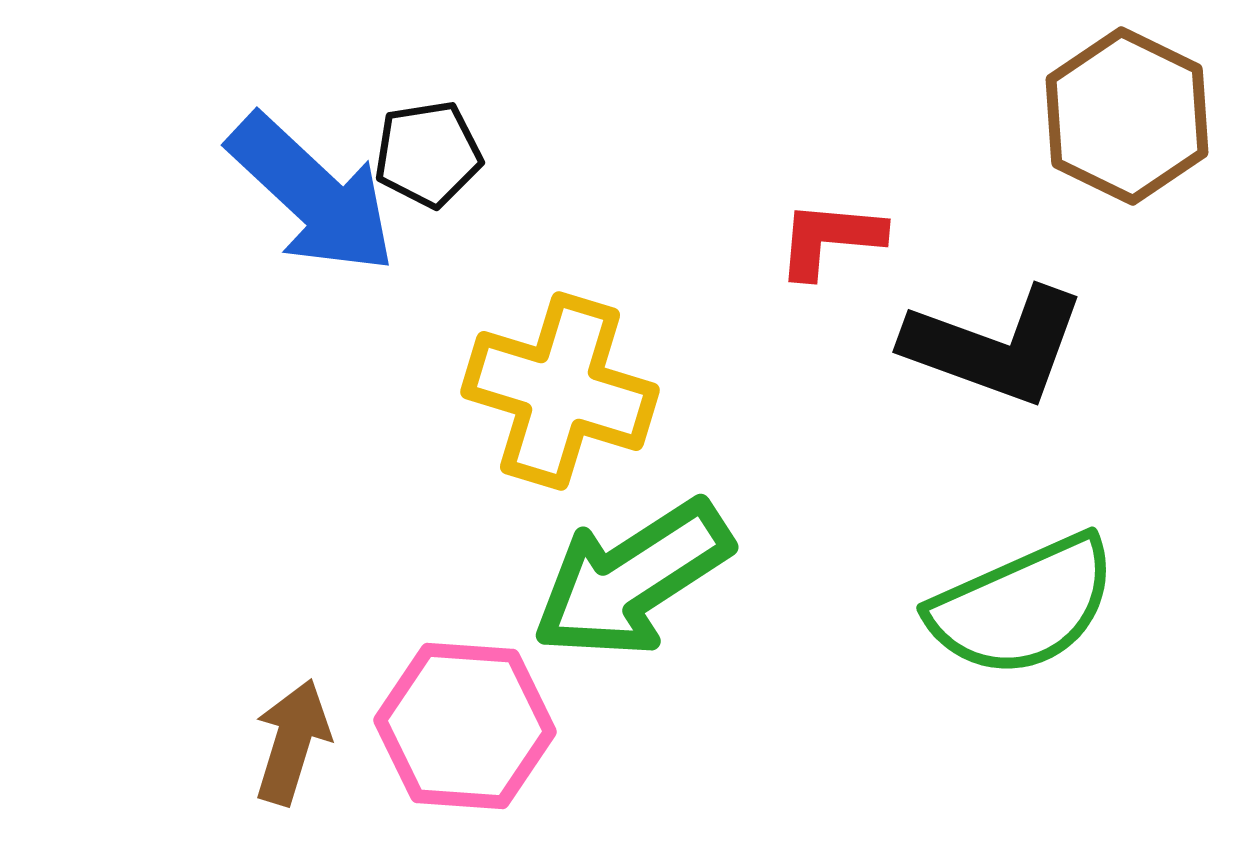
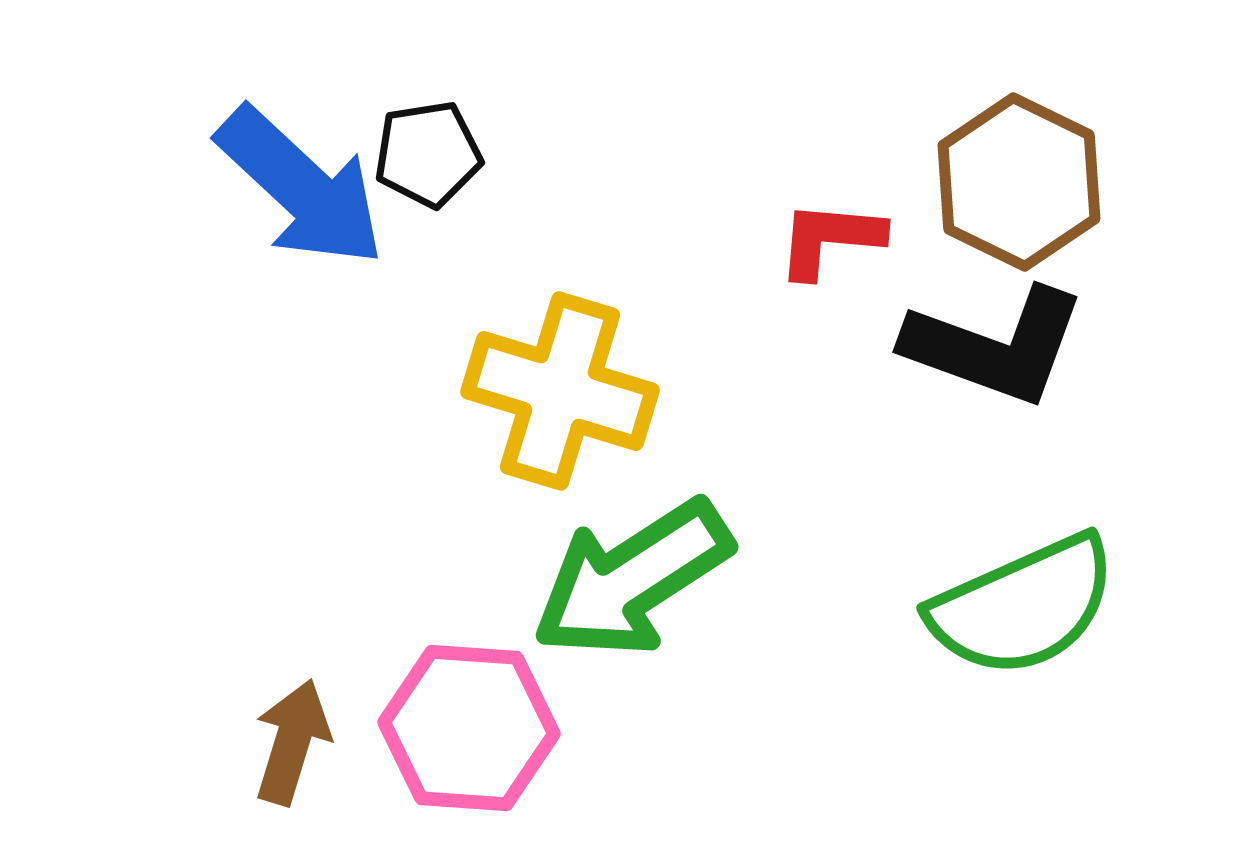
brown hexagon: moved 108 px left, 66 px down
blue arrow: moved 11 px left, 7 px up
pink hexagon: moved 4 px right, 2 px down
